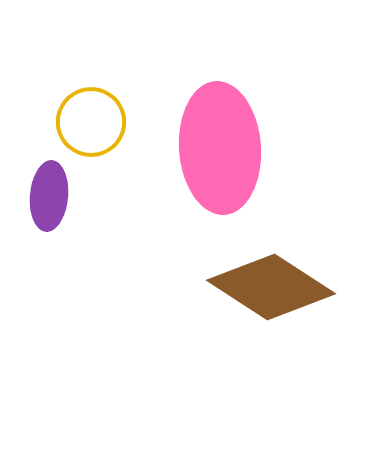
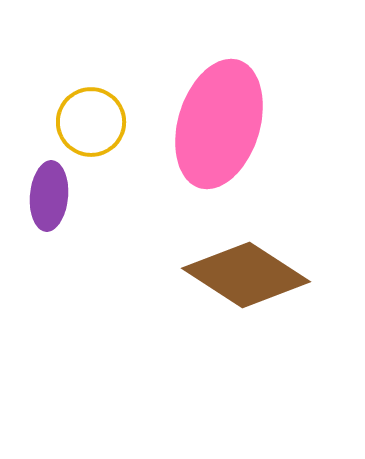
pink ellipse: moved 1 px left, 24 px up; rotated 21 degrees clockwise
brown diamond: moved 25 px left, 12 px up
